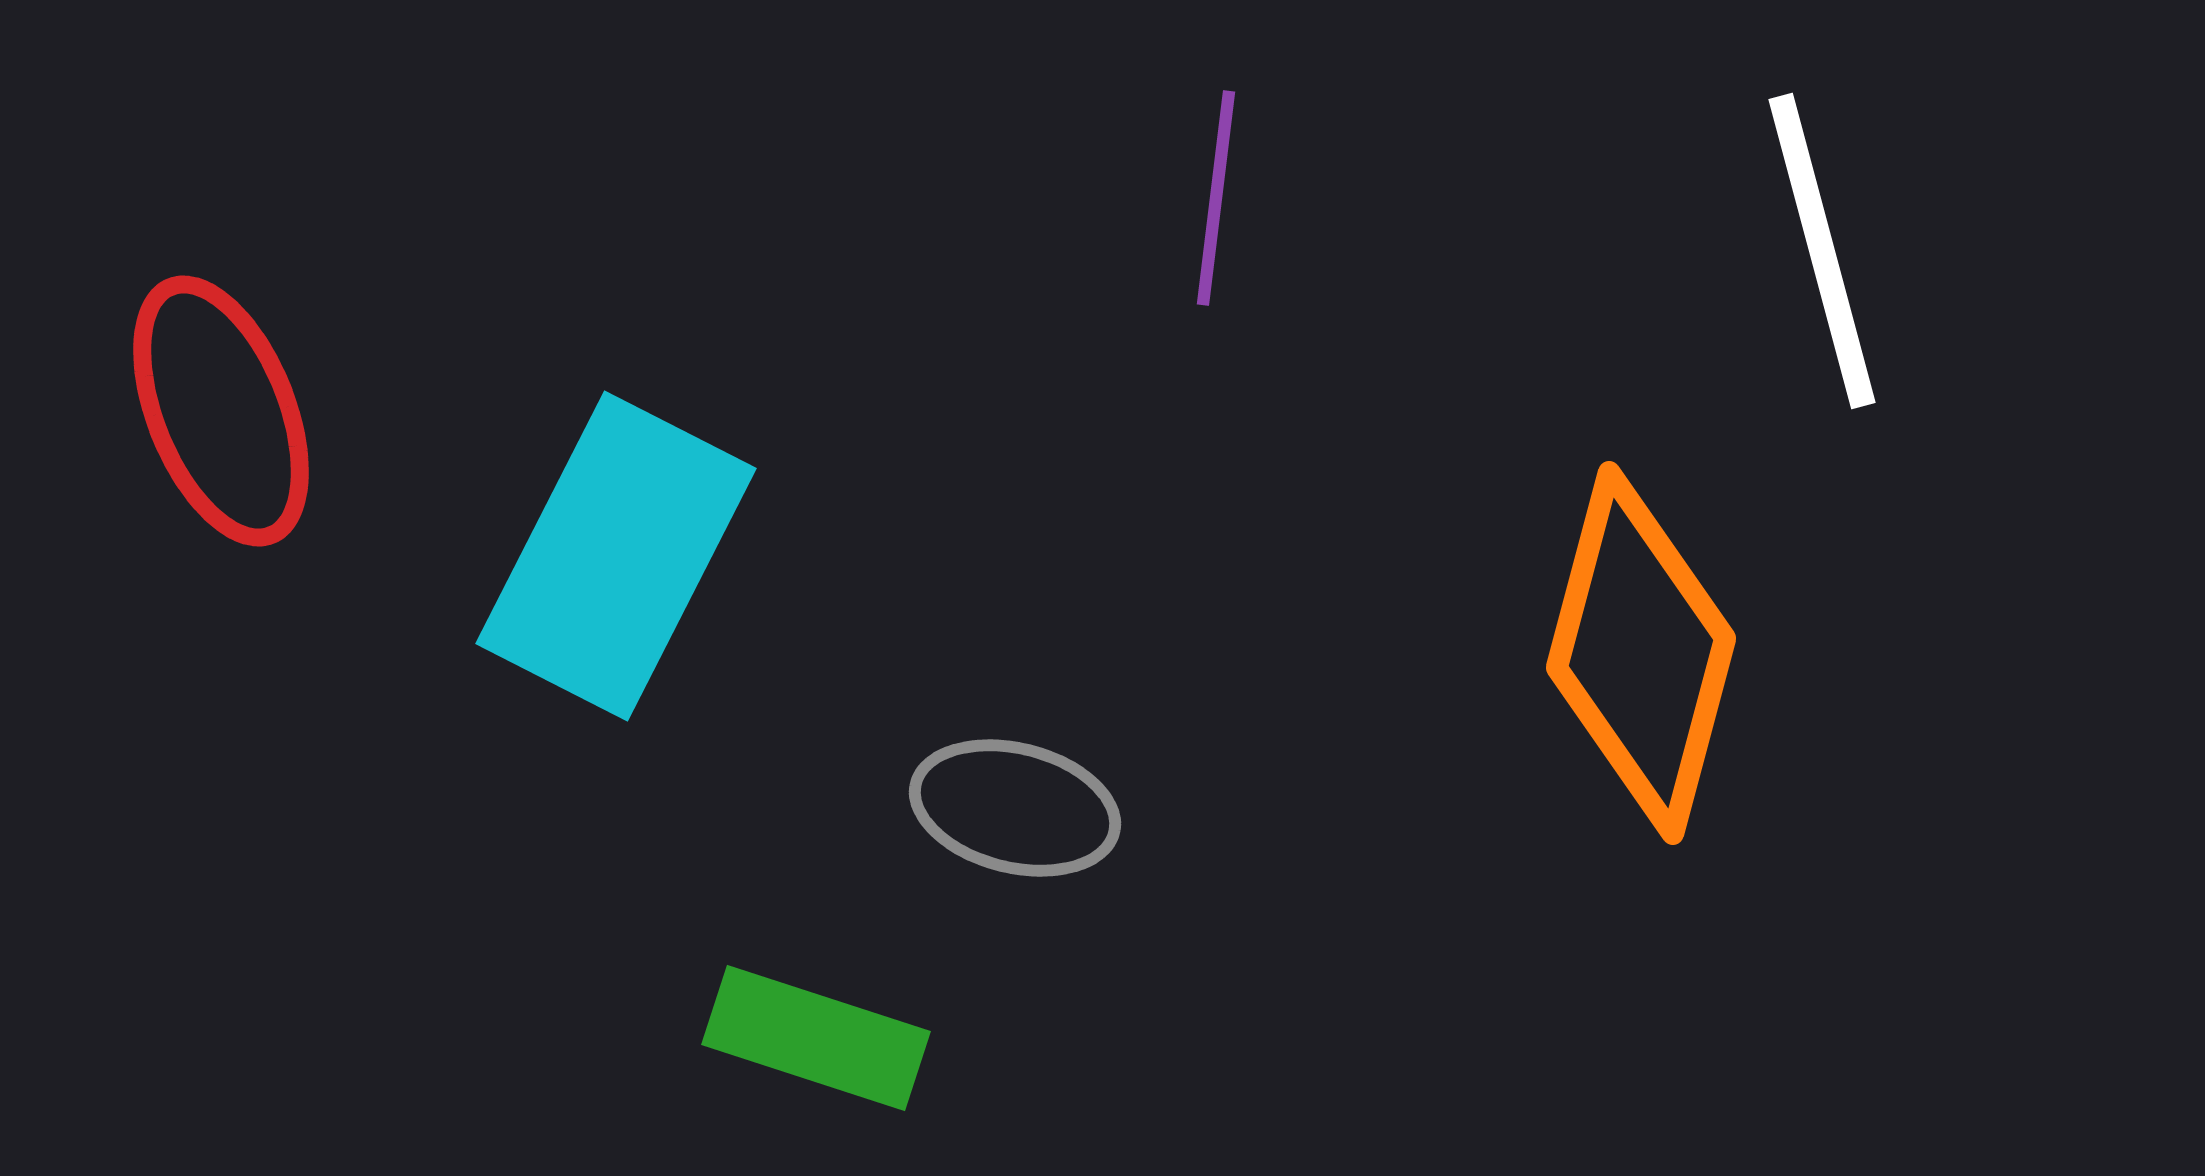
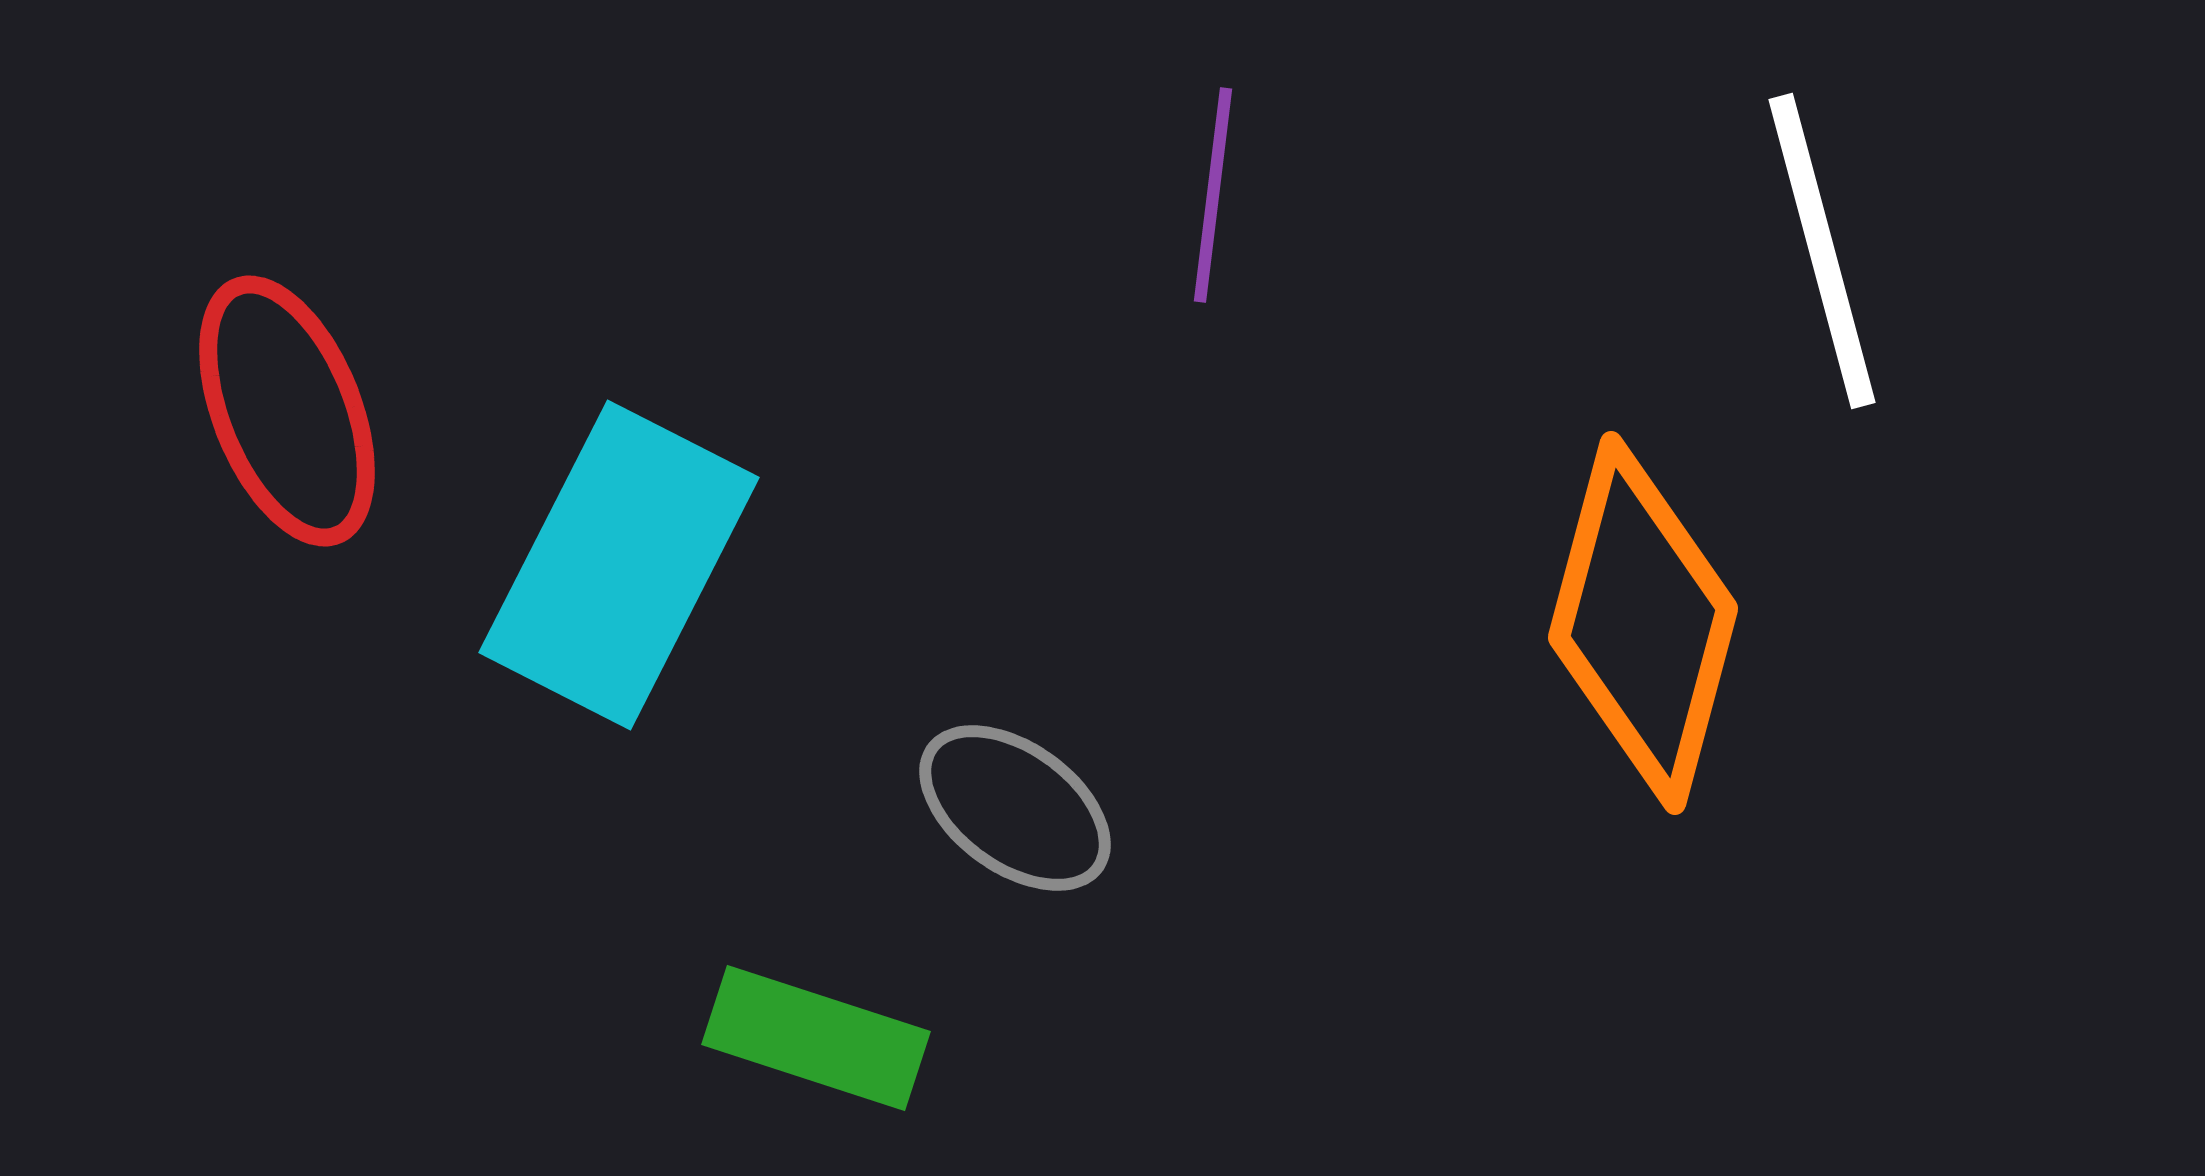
purple line: moved 3 px left, 3 px up
red ellipse: moved 66 px right
cyan rectangle: moved 3 px right, 9 px down
orange diamond: moved 2 px right, 30 px up
gray ellipse: rotated 22 degrees clockwise
